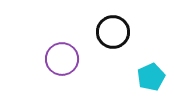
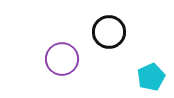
black circle: moved 4 px left
